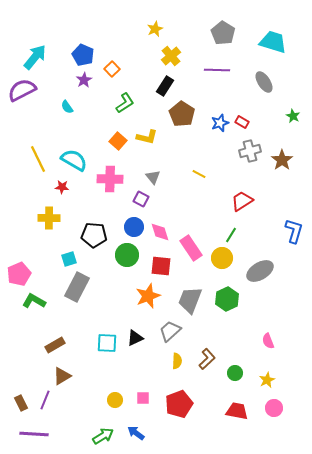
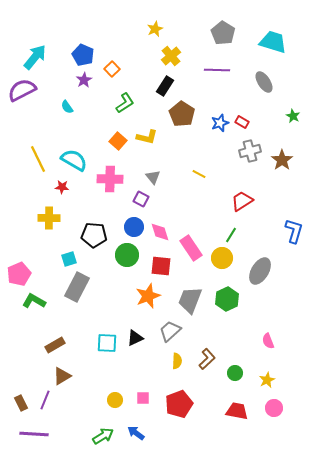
gray ellipse at (260, 271): rotated 28 degrees counterclockwise
